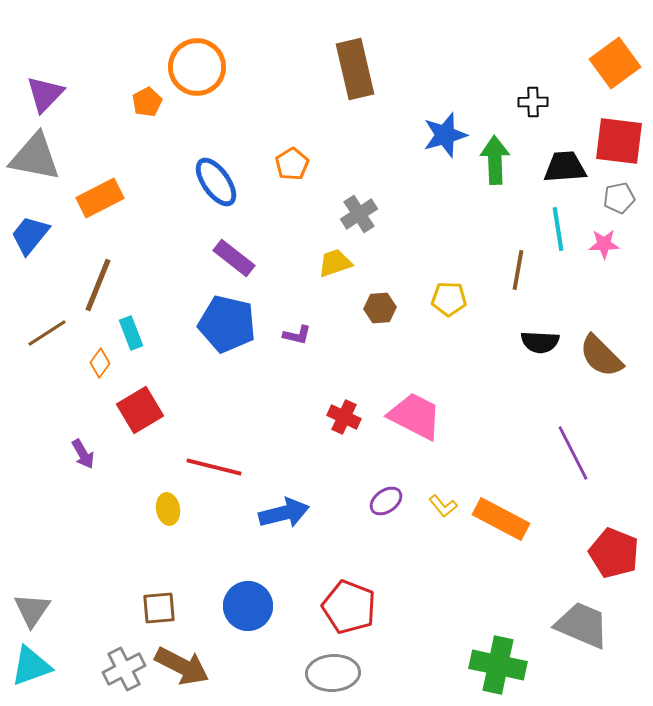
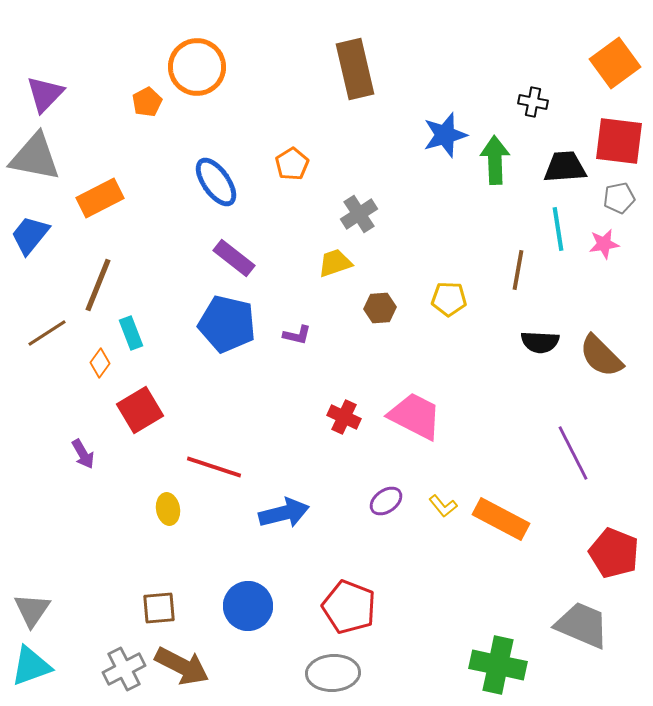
black cross at (533, 102): rotated 12 degrees clockwise
pink star at (604, 244): rotated 8 degrees counterclockwise
red line at (214, 467): rotated 4 degrees clockwise
